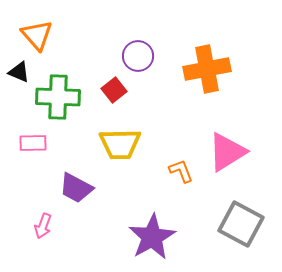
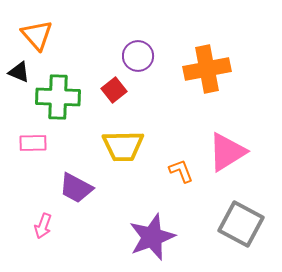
yellow trapezoid: moved 3 px right, 2 px down
purple star: rotated 9 degrees clockwise
